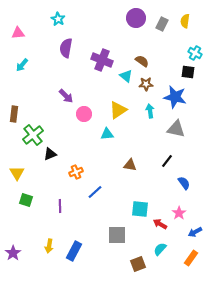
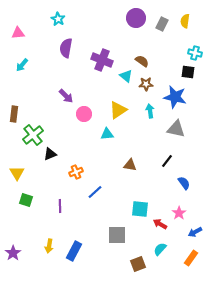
cyan cross at (195, 53): rotated 16 degrees counterclockwise
